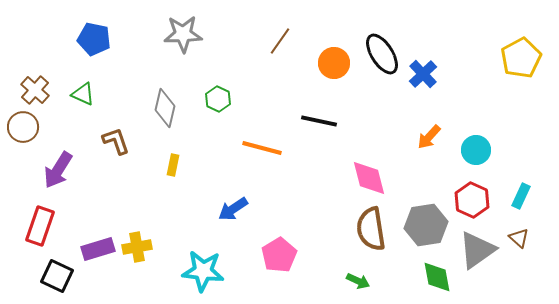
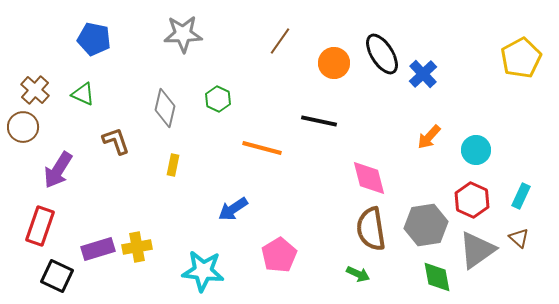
green arrow: moved 7 px up
